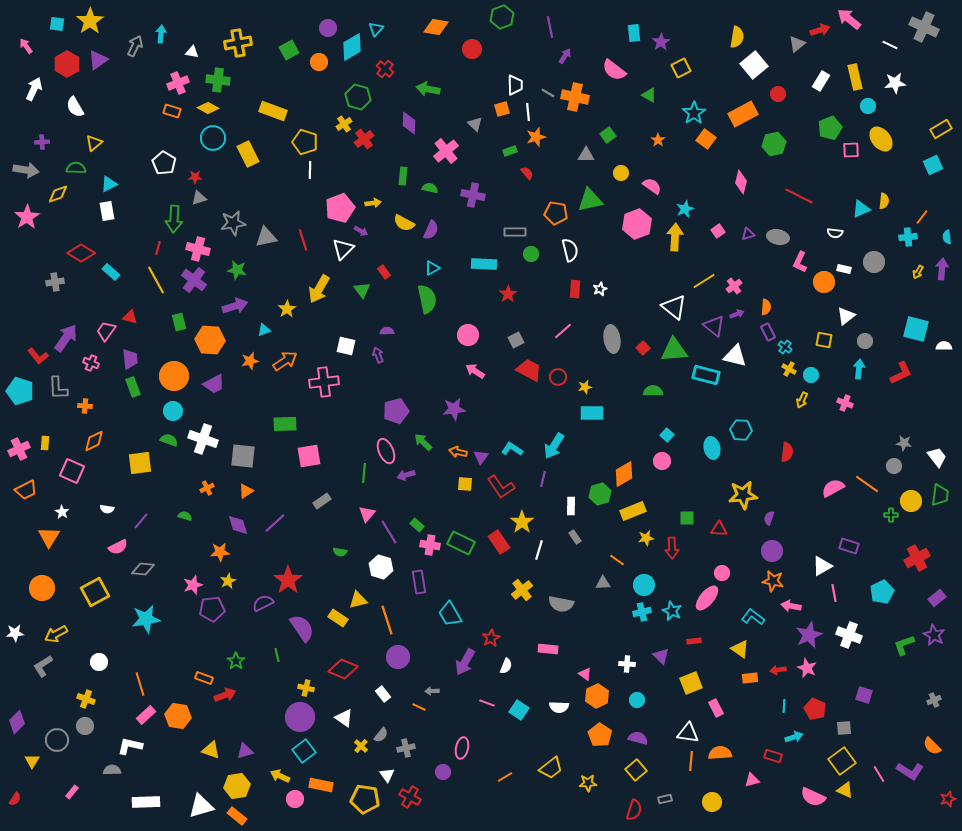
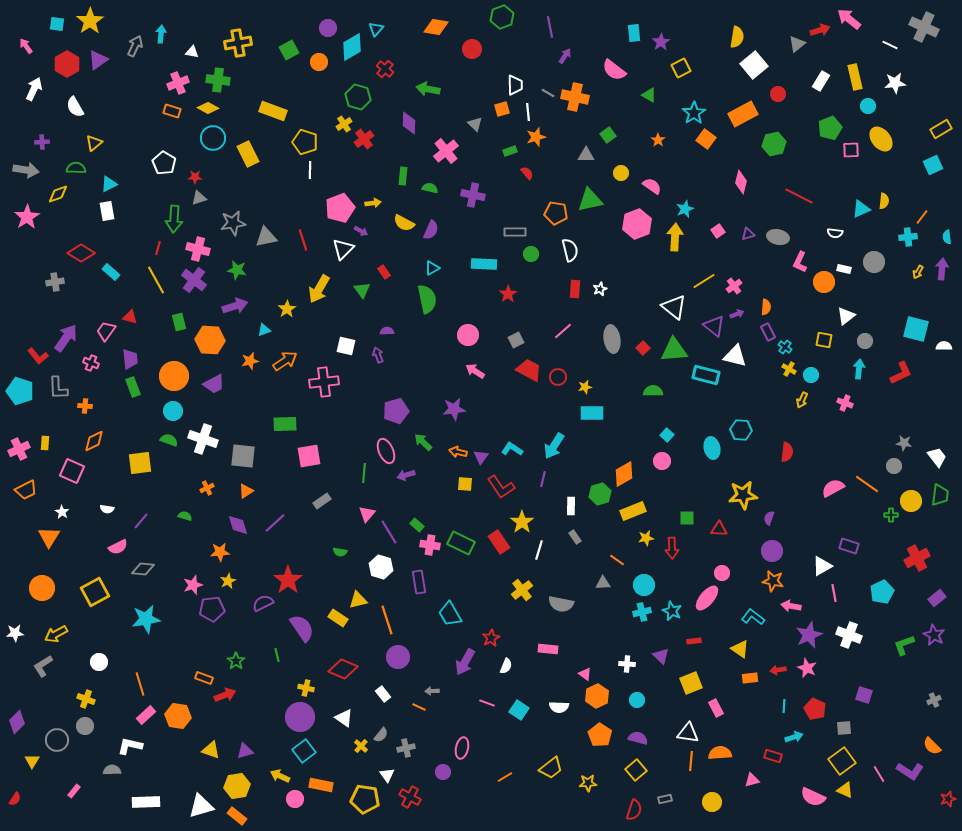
pink rectangle at (72, 792): moved 2 px right, 1 px up
